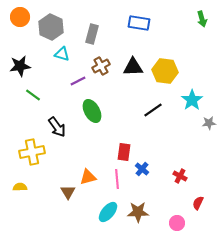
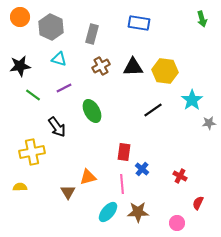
cyan triangle: moved 3 px left, 5 px down
purple line: moved 14 px left, 7 px down
pink line: moved 5 px right, 5 px down
